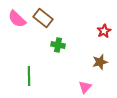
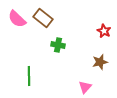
red star: rotated 16 degrees counterclockwise
